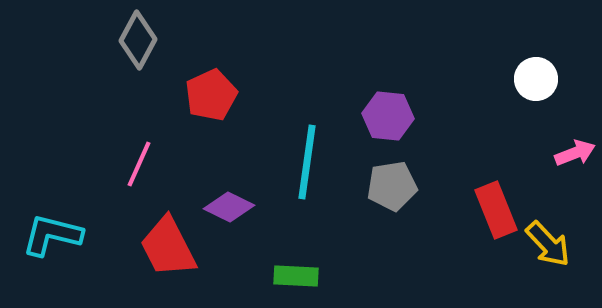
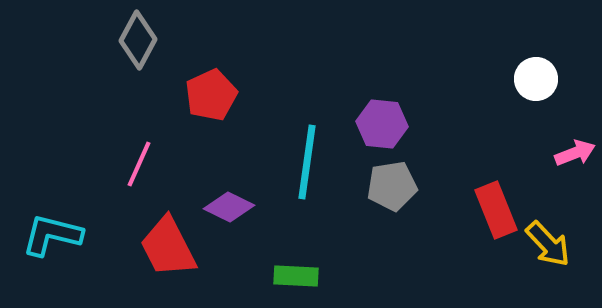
purple hexagon: moved 6 px left, 8 px down
